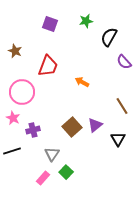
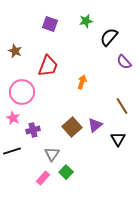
black semicircle: rotated 12 degrees clockwise
orange arrow: rotated 80 degrees clockwise
